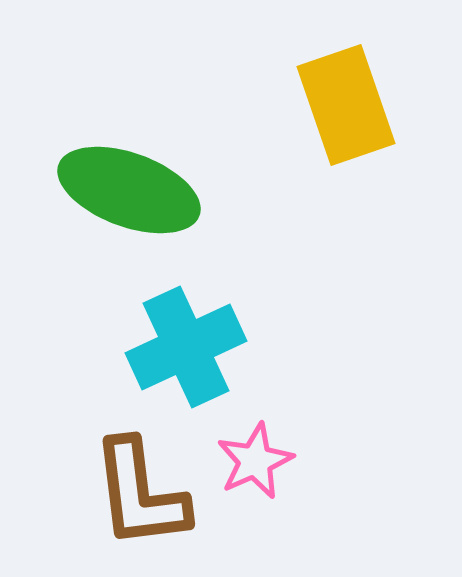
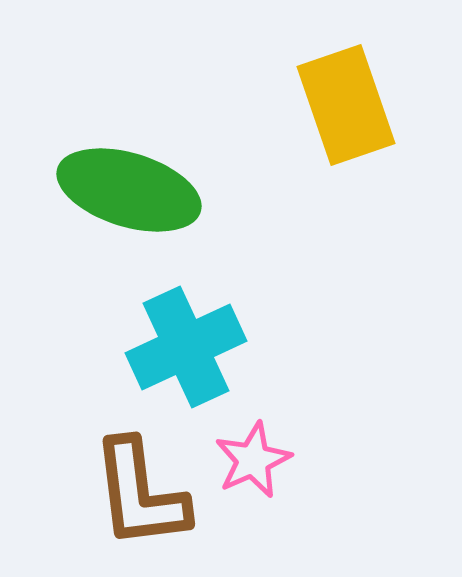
green ellipse: rotated 3 degrees counterclockwise
pink star: moved 2 px left, 1 px up
